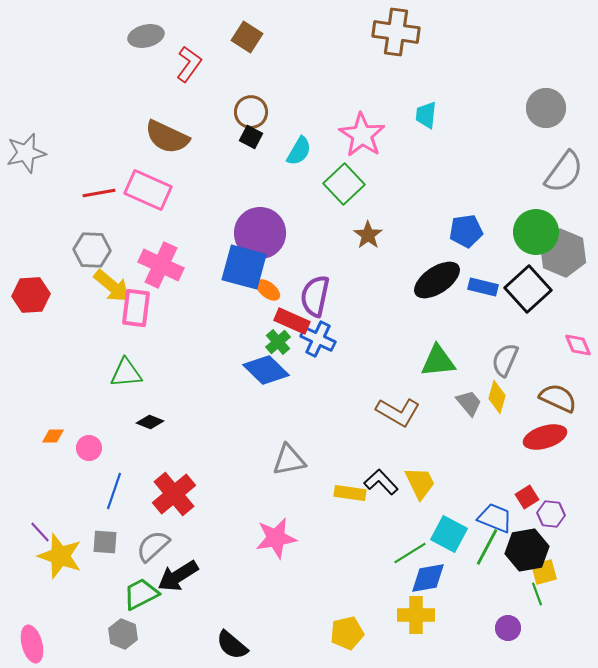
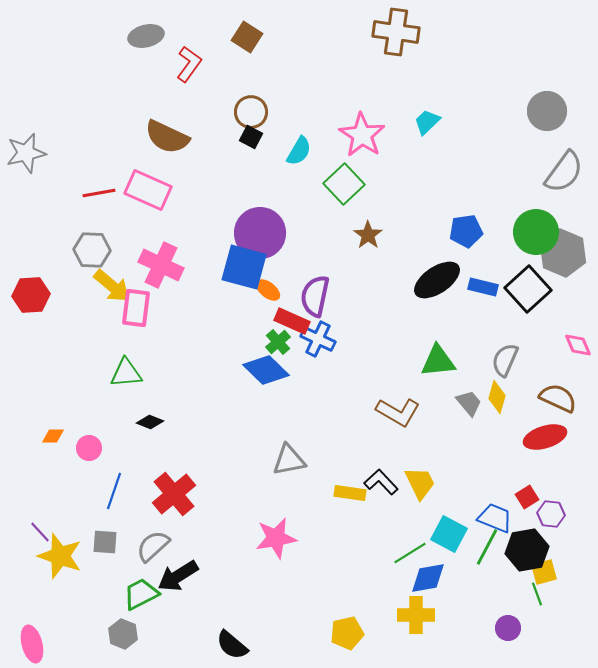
gray circle at (546, 108): moved 1 px right, 3 px down
cyan trapezoid at (426, 115): moved 1 px right, 7 px down; rotated 40 degrees clockwise
